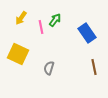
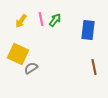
yellow arrow: moved 3 px down
pink line: moved 8 px up
blue rectangle: moved 1 px right, 3 px up; rotated 42 degrees clockwise
gray semicircle: moved 18 px left; rotated 40 degrees clockwise
